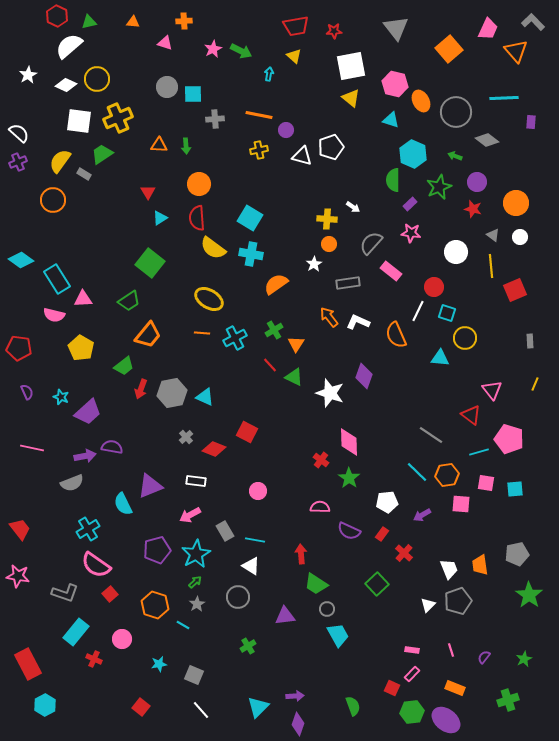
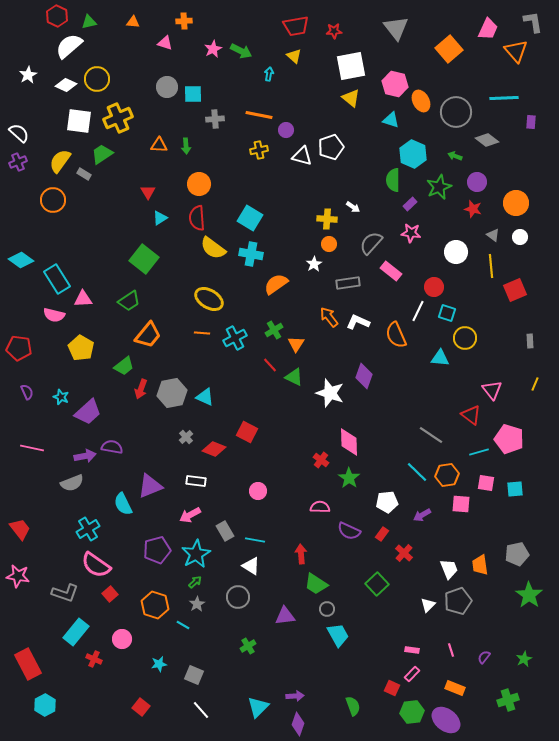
gray L-shape at (533, 22): rotated 35 degrees clockwise
green square at (150, 263): moved 6 px left, 4 px up
